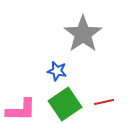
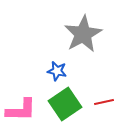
gray star: rotated 6 degrees clockwise
